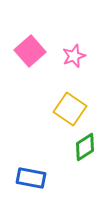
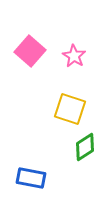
pink square: rotated 8 degrees counterclockwise
pink star: rotated 20 degrees counterclockwise
yellow square: rotated 16 degrees counterclockwise
